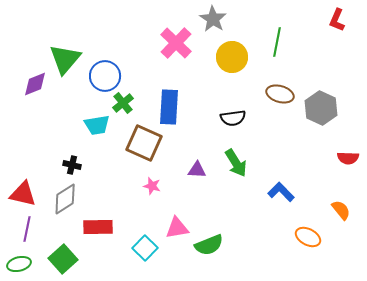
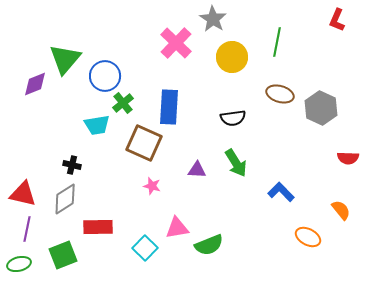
green square: moved 4 px up; rotated 20 degrees clockwise
